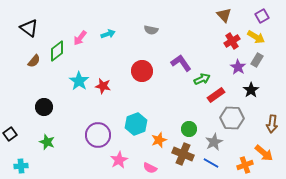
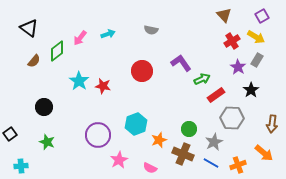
orange cross: moved 7 px left
